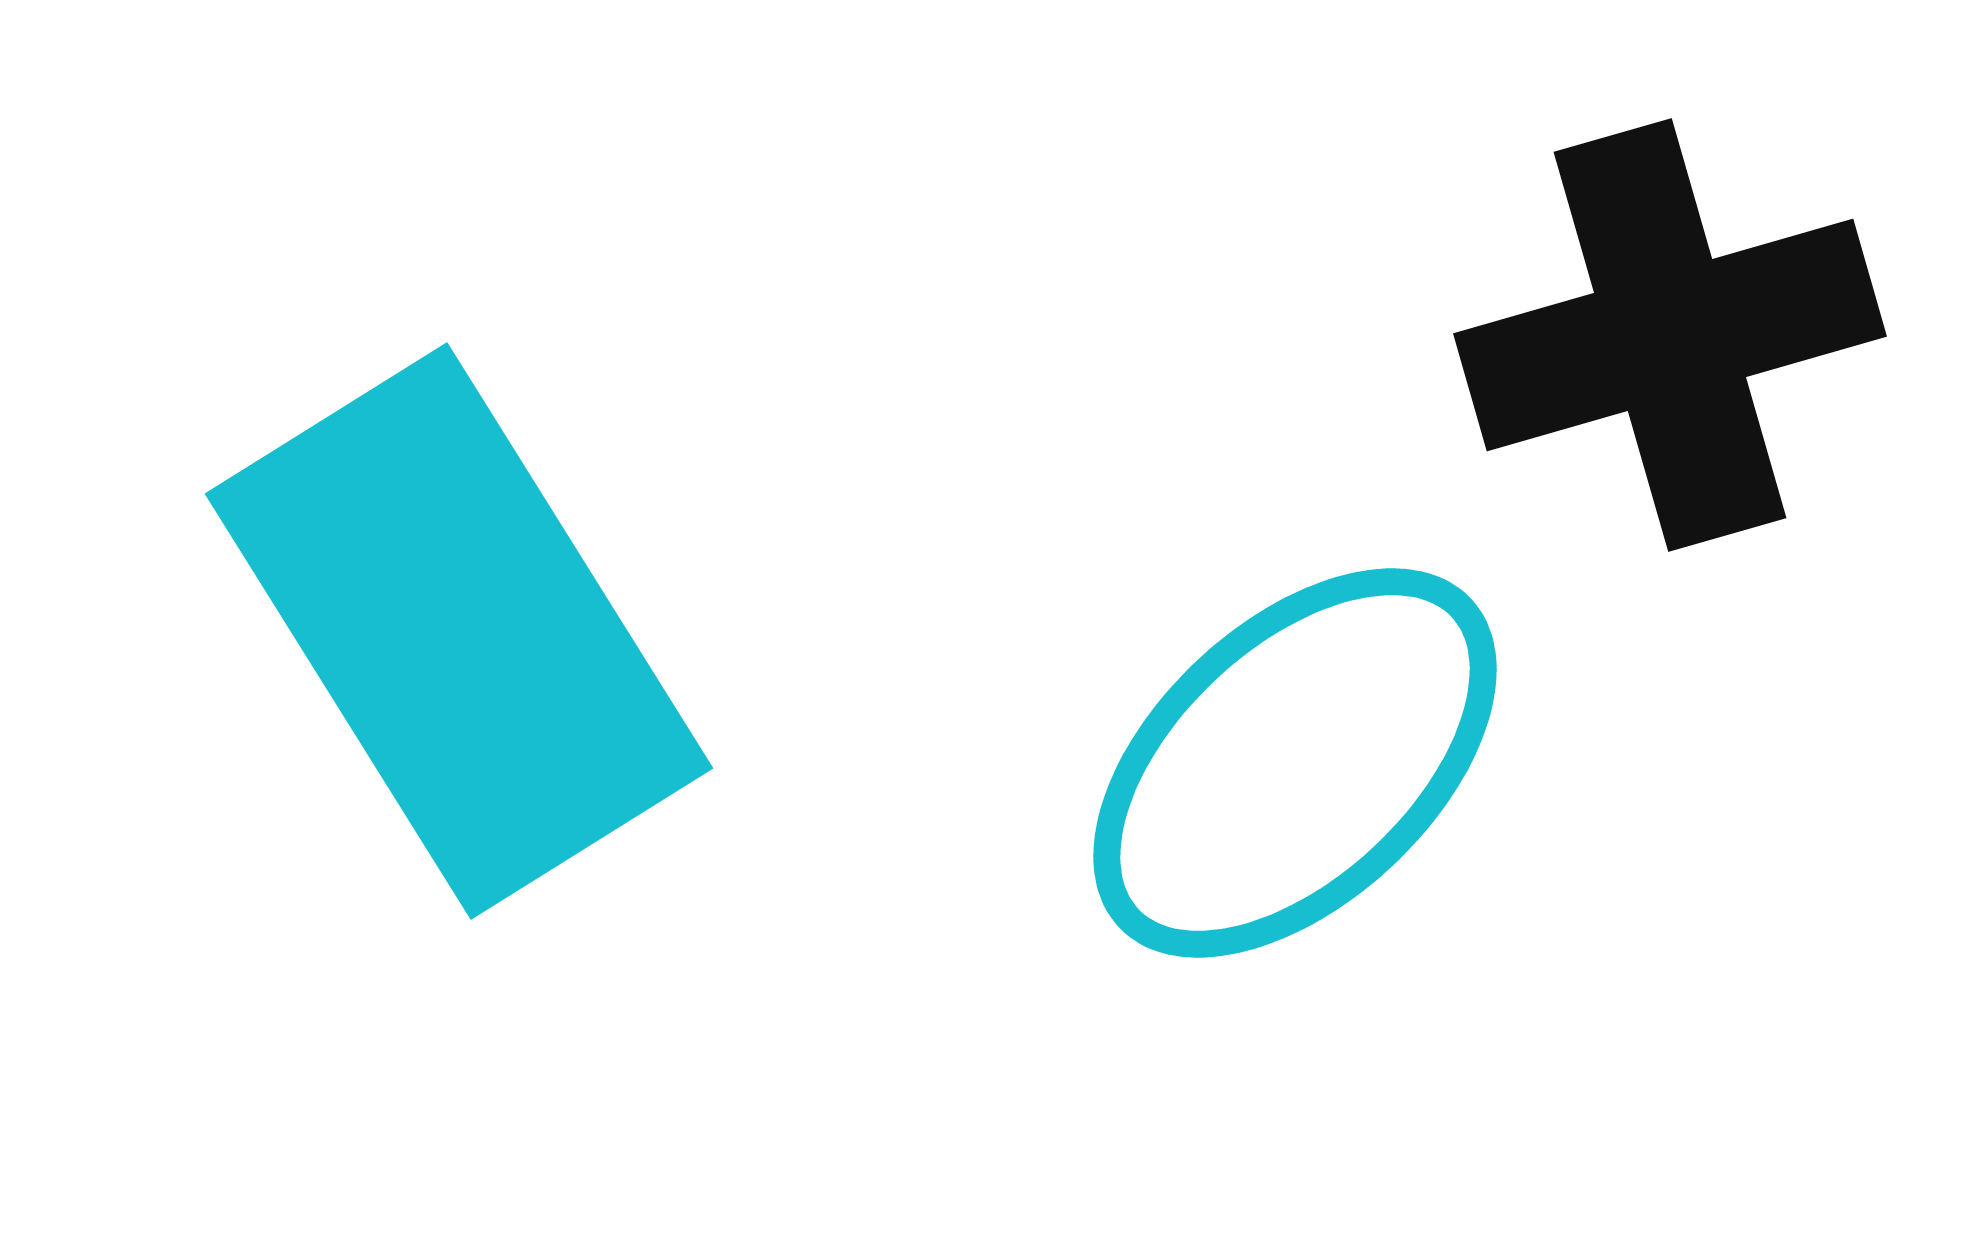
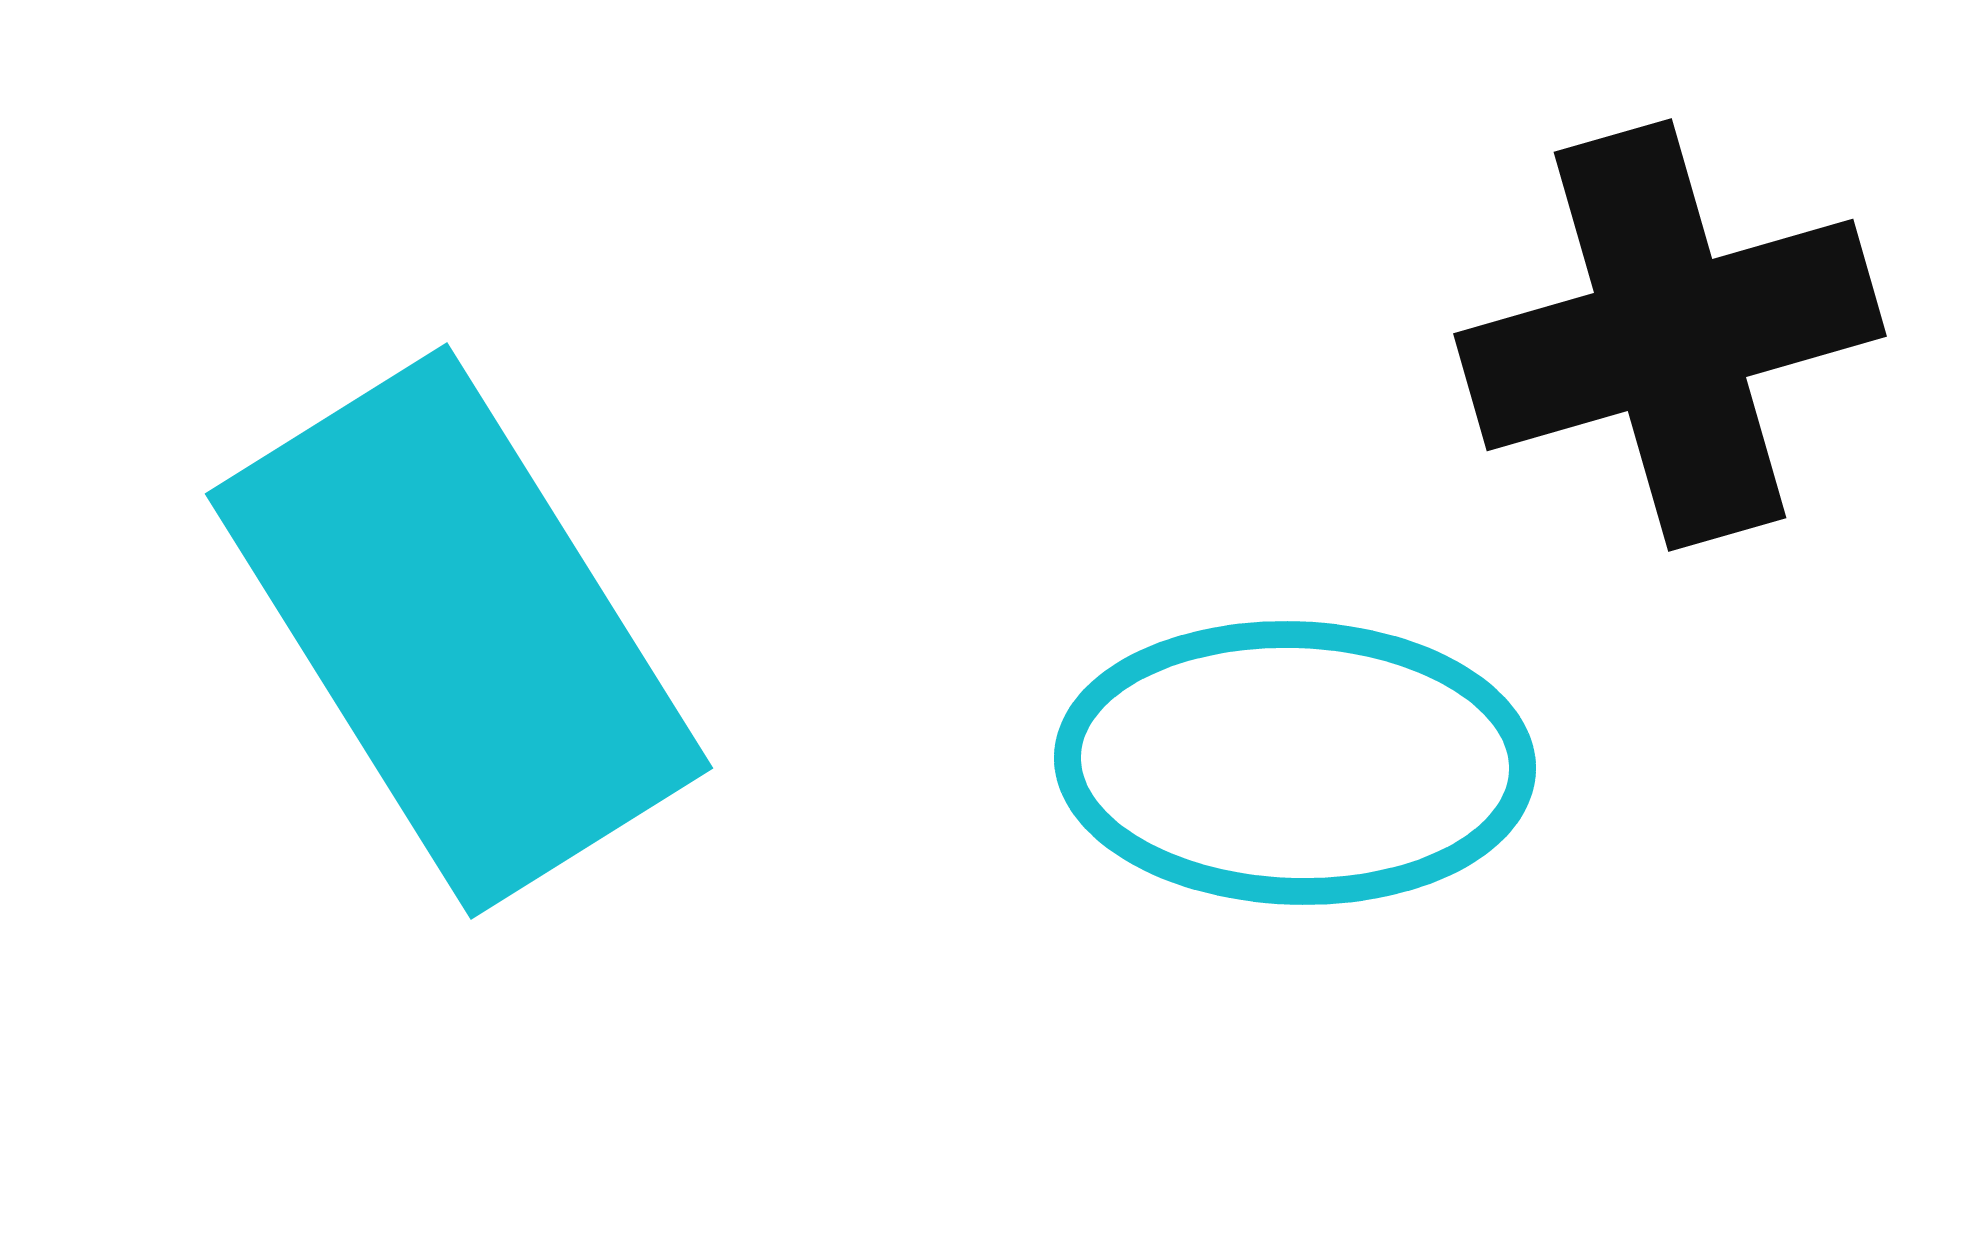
cyan ellipse: rotated 45 degrees clockwise
